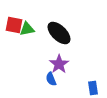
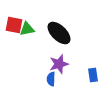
purple star: rotated 18 degrees clockwise
blue semicircle: rotated 24 degrees clockwise
blue rectangle: moved 13 px up
